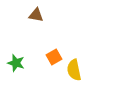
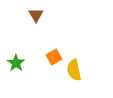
brown triangle: rotated 49 degrees clockwise
green star: rotated 18 degrees clockwise
